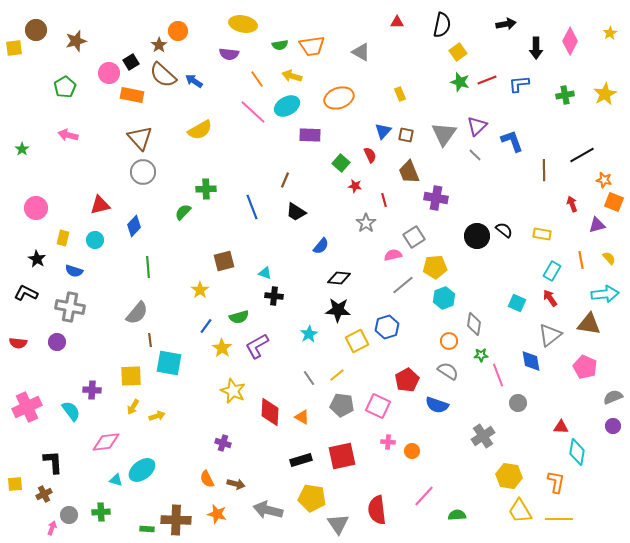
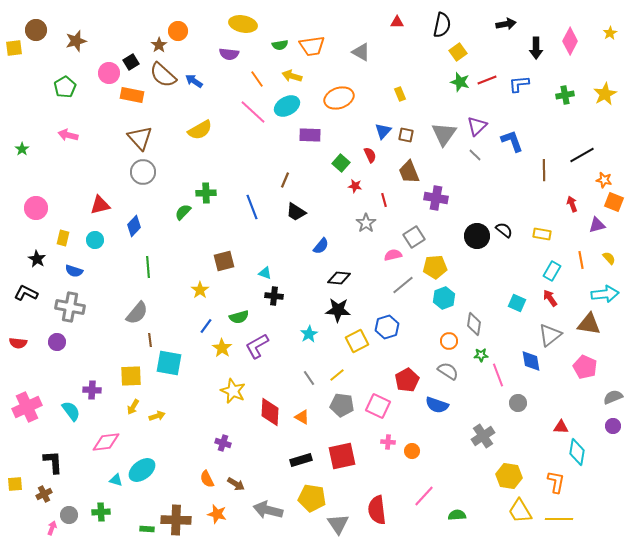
green cross at (206, 189): moved 4 px down
brown arrow at (236, 484): rotated 18 degrees clockwise
